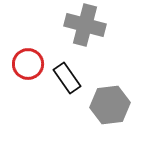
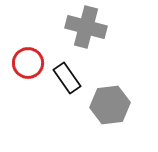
gray cross: moved 1 px right, 2 px down
red circle: moved 1 px up
